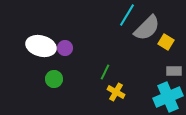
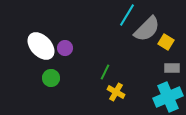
gray semicircle: moved 1 px down
white ellipse: rotated 32 degrees clockwise
gray rectangle: moved 2 px left, 3 px up
green circle: moved 3 px left, 1 px up
